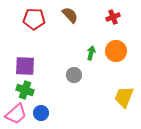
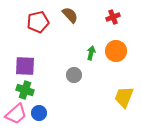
red pentagon: moved 4 px right, 3 px down; rotated 15 degrees counterclockwise
blue circle: moved 2 px left
